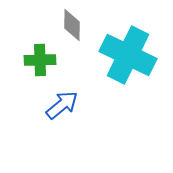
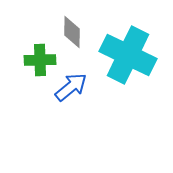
gray diamond: moved 7 px down
blue arrow: moved 9 px right, 18 px up
